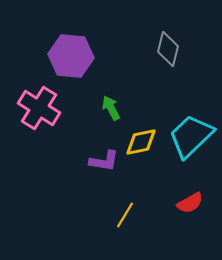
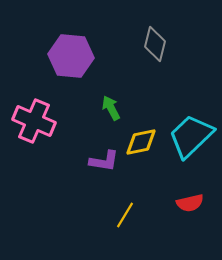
gray diamond: moved 13 px left, 5 px up
pink cross: moved 5 px left, 13 px down; rotated 9 degrees counterclockwise
red semicircle: rotated 16 degrees clockwise
